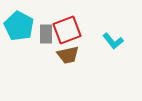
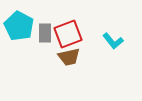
red square: moved 1 px right, 4 px down
gray rectangle: moved 1 px left, 1 px up
brown trapezoid: moved 1 px right, 2 px down
